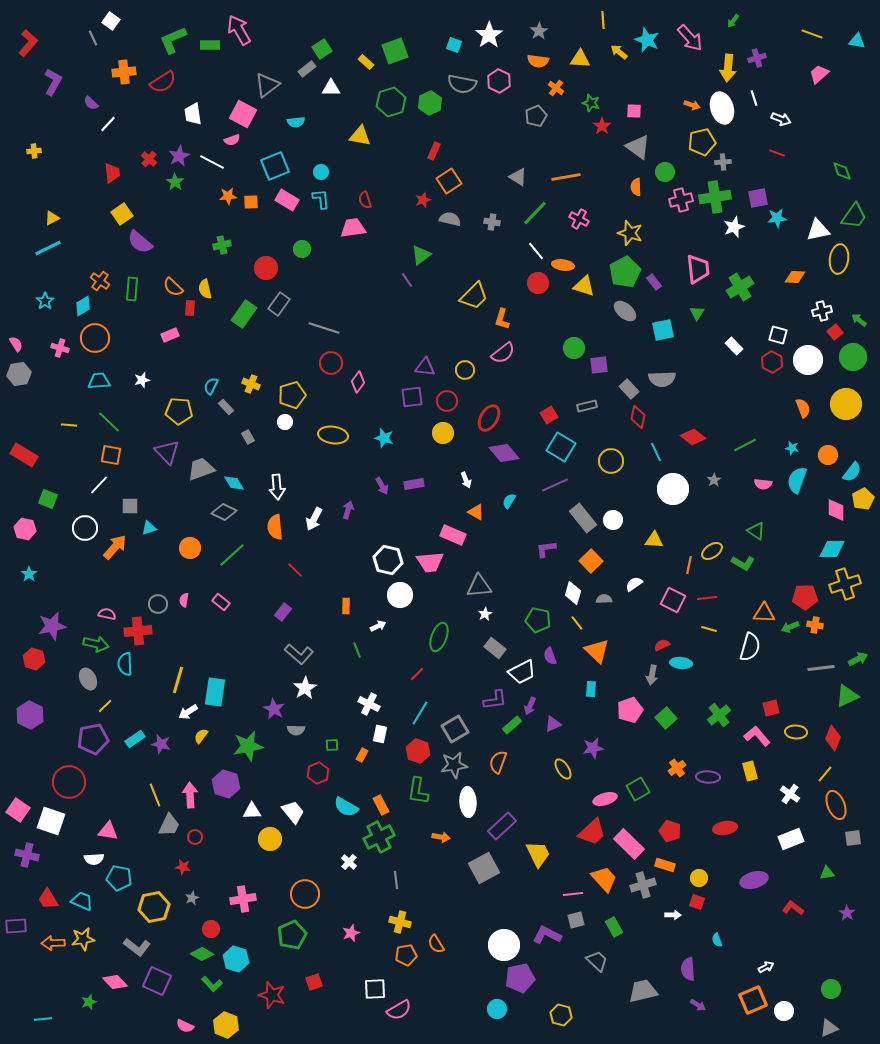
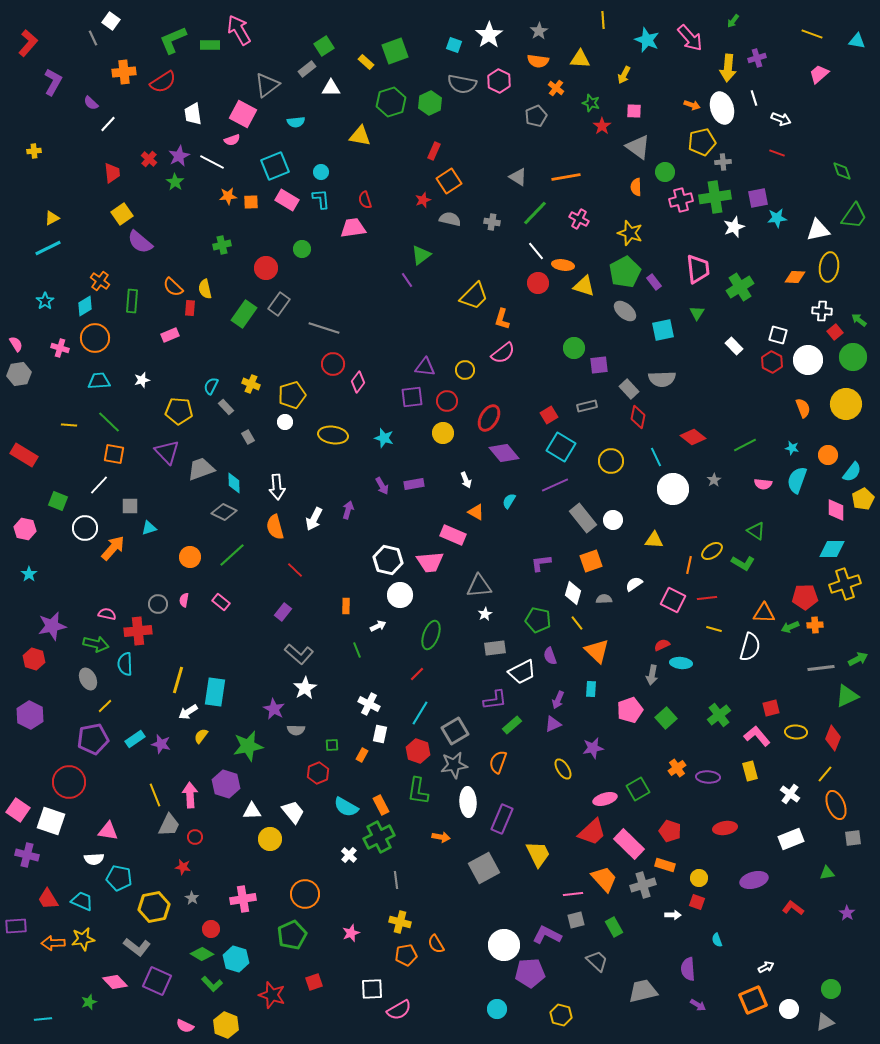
green square at (322, 49): moved 2 px right, 3 px up
yellow arrow at (619, 52): moved 5 px right, 23 px down; rotated 102 degrees counterclockwise
yellow ellipse at (839, 259): moved 10 px left, 8 px down
green rectangle at (132, 289): moved 12 px down
cyan diamond at (83, 306): moved 2 px right
white cross at (822, 311): rotated 18 degrees clockwise
red circle at (331, 363): moved 2 px right, 1 px down
cyan line at (656, 452): moved 5 px down
orange square at (111, 455): moved 3 px right, 1 px up
cyan diamond at (234, 483): rotated 30 degrees clockwise
green square at (48, 499): moved 10 px right, 2 px down
orange semicircle at (275, 527): rotated 10 degrees counterclockwise
orange arrow at (115, 547): moved 2 px left, 1 px down
orange circle at (190, 548): moved 9 px down
purple L-shape at (546, 549): moved 5 px left, 14 px down
orange square at (591, 561): rotated 25 degrees clockwise
orange cross at (815, 625): rotated 14 degrees counterclockwise
yellow line at (709, 629): moved 5 px right
green ellipse at (439, 637): moved 8 px left, 2 px up
gray rectangle at (495, 648): rotated 45 degrees counterclockwise
purple arrow at (530, 706): moved 28 px right, 6 px up
gray square at (455, 729): moved 2 px down
purple rectangle at (502, 826): moved 7 px up; rotated 24 degrees counterclockwise
white cross at (349, 862): moved 7 px up
gray star at (192, 898): rotated 16 degrees counterclockwise
purple pentagon at (520, 978): moved 10 px right, 5 px up; rotated 8 degrees clockwise
white square at (375, 989): moved 3 px left
white circle at (784, 1011): moved 5 px right, 2 px up
gray triangle at (829, 1028): moved 4 px left, 6 px up
